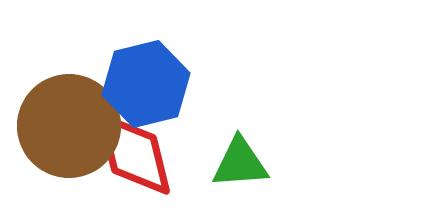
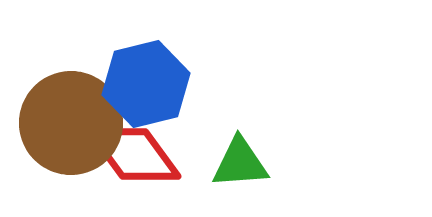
brown circle: moved 2 px right, 3 px up
red diamond: rotated 22 degrees counterclockwise
